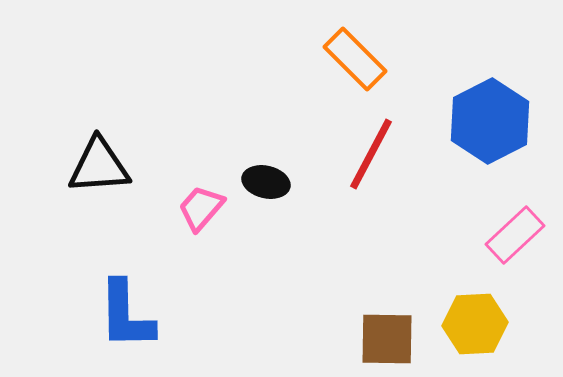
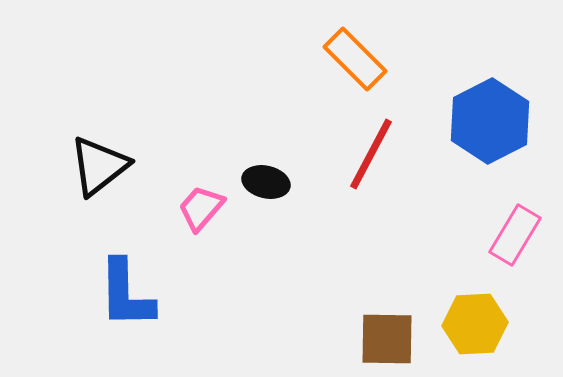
black triangle: rotated 34 degrees counterclockwise
pink rectangle: rotated 16 degrees counterclockwise
blue L-shape: moved 21 px up
